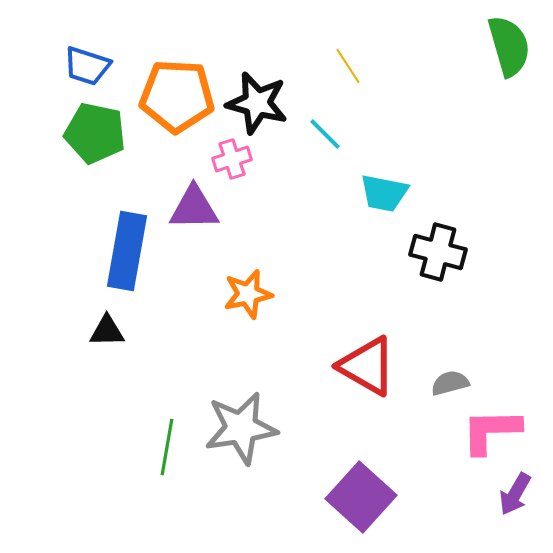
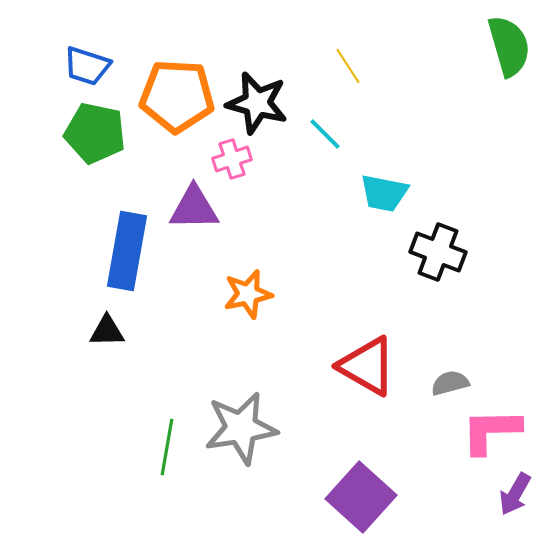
black cross: rotated 6 degrees clockwise
